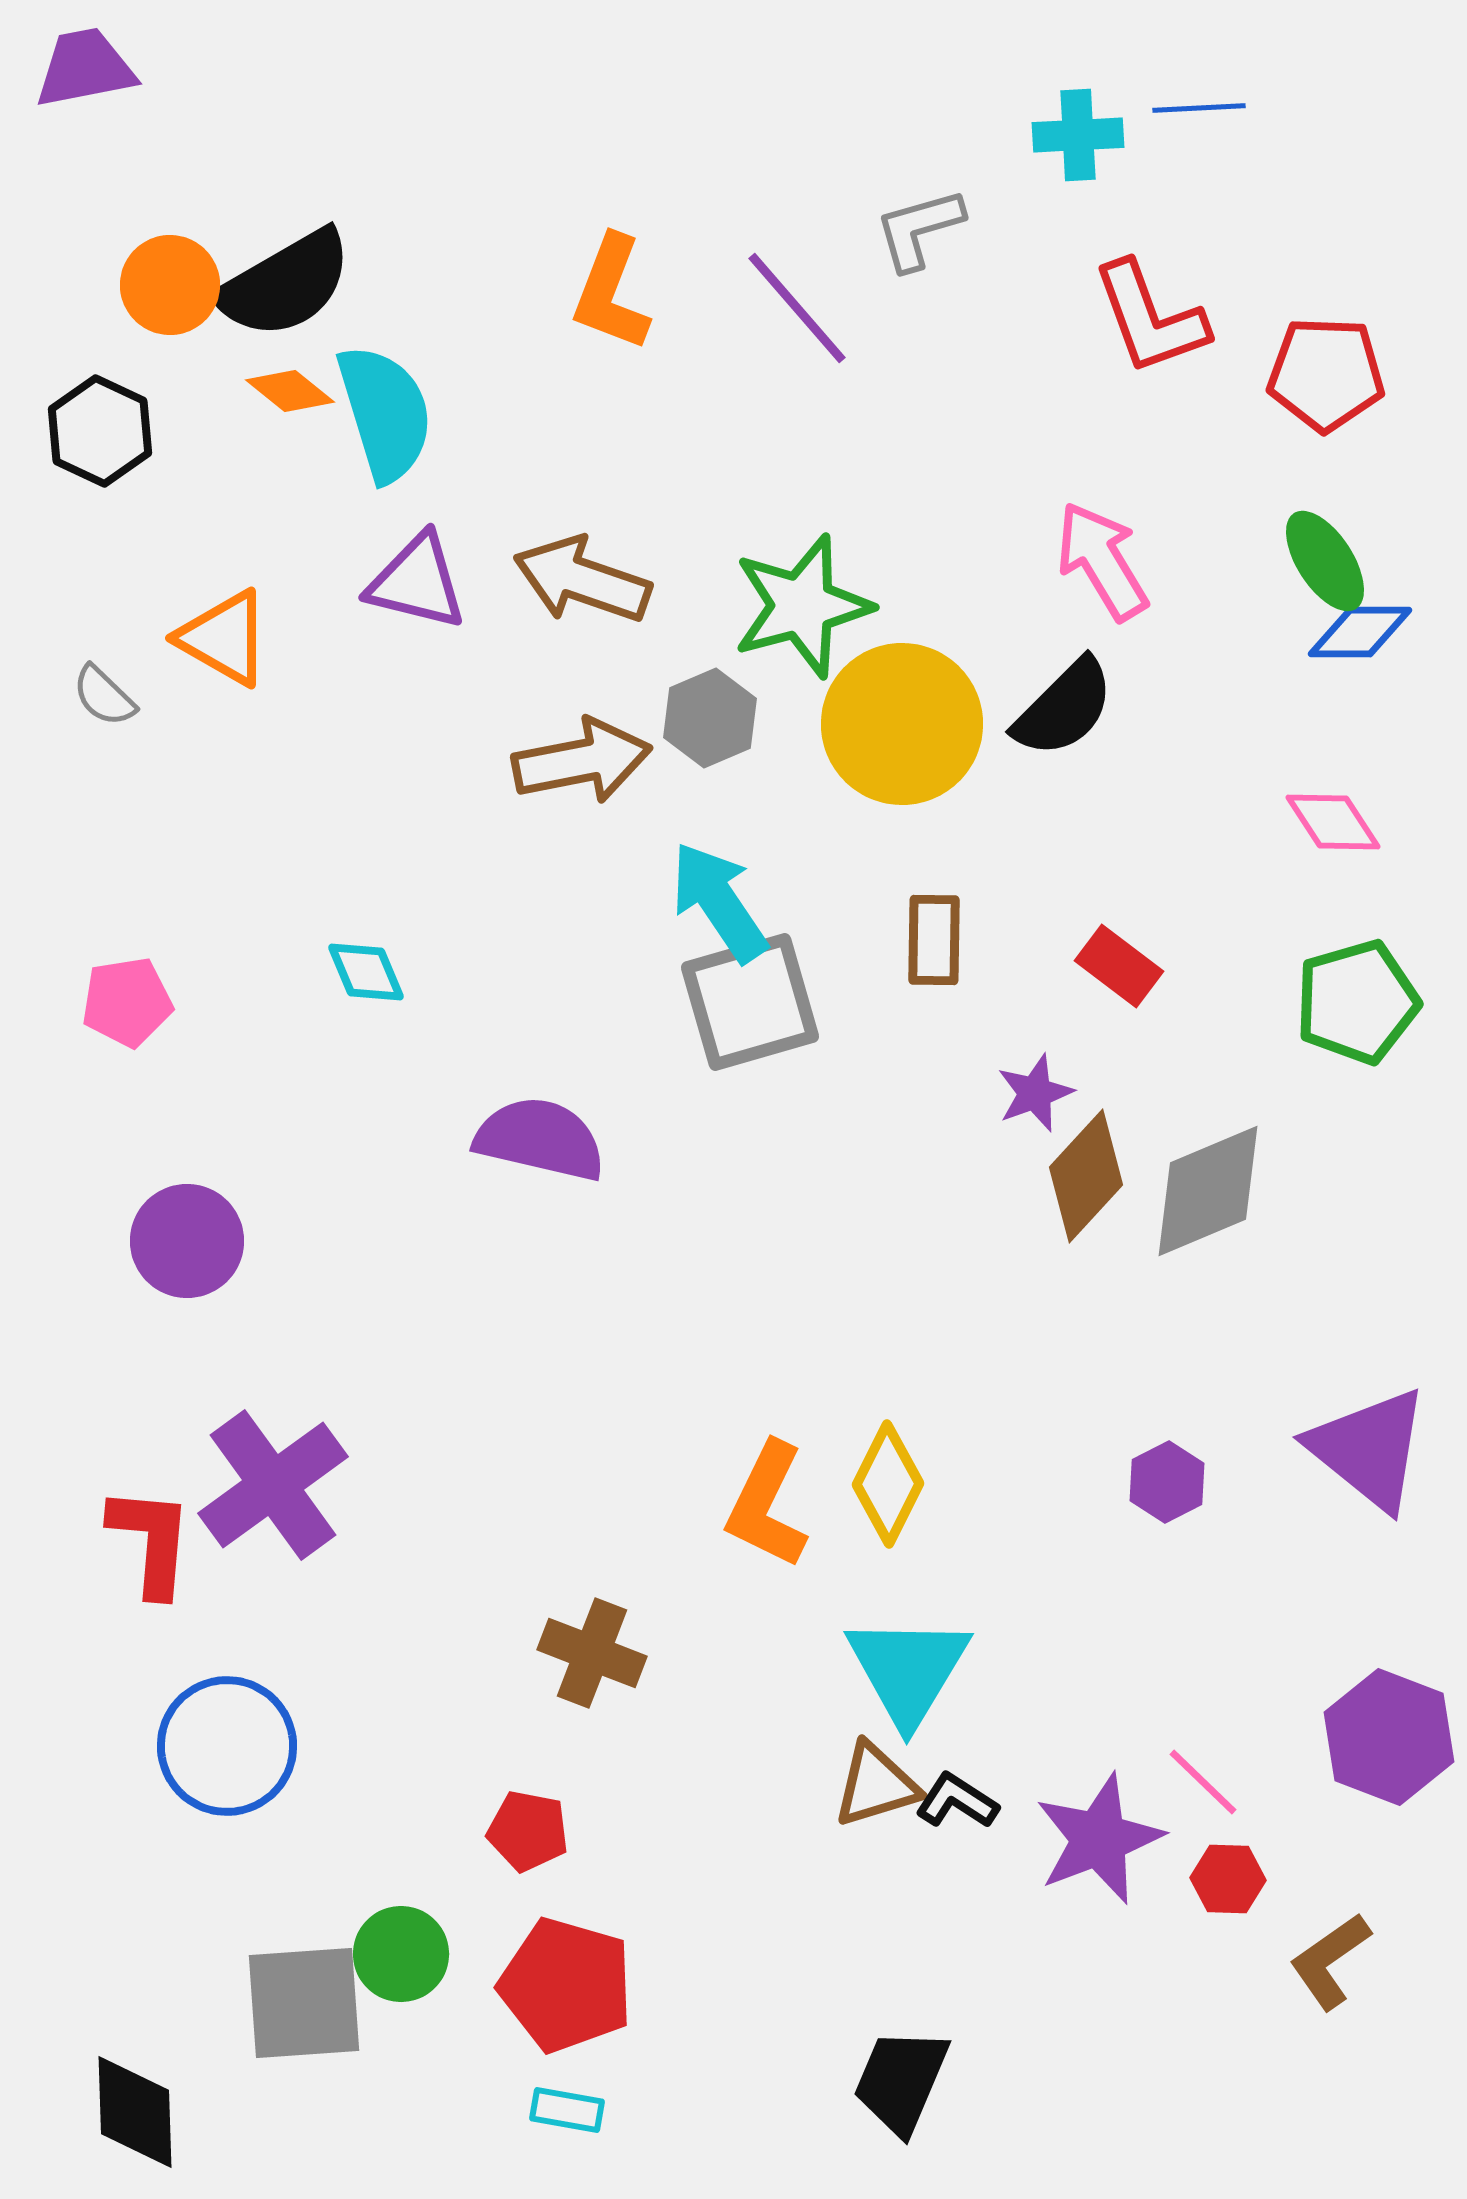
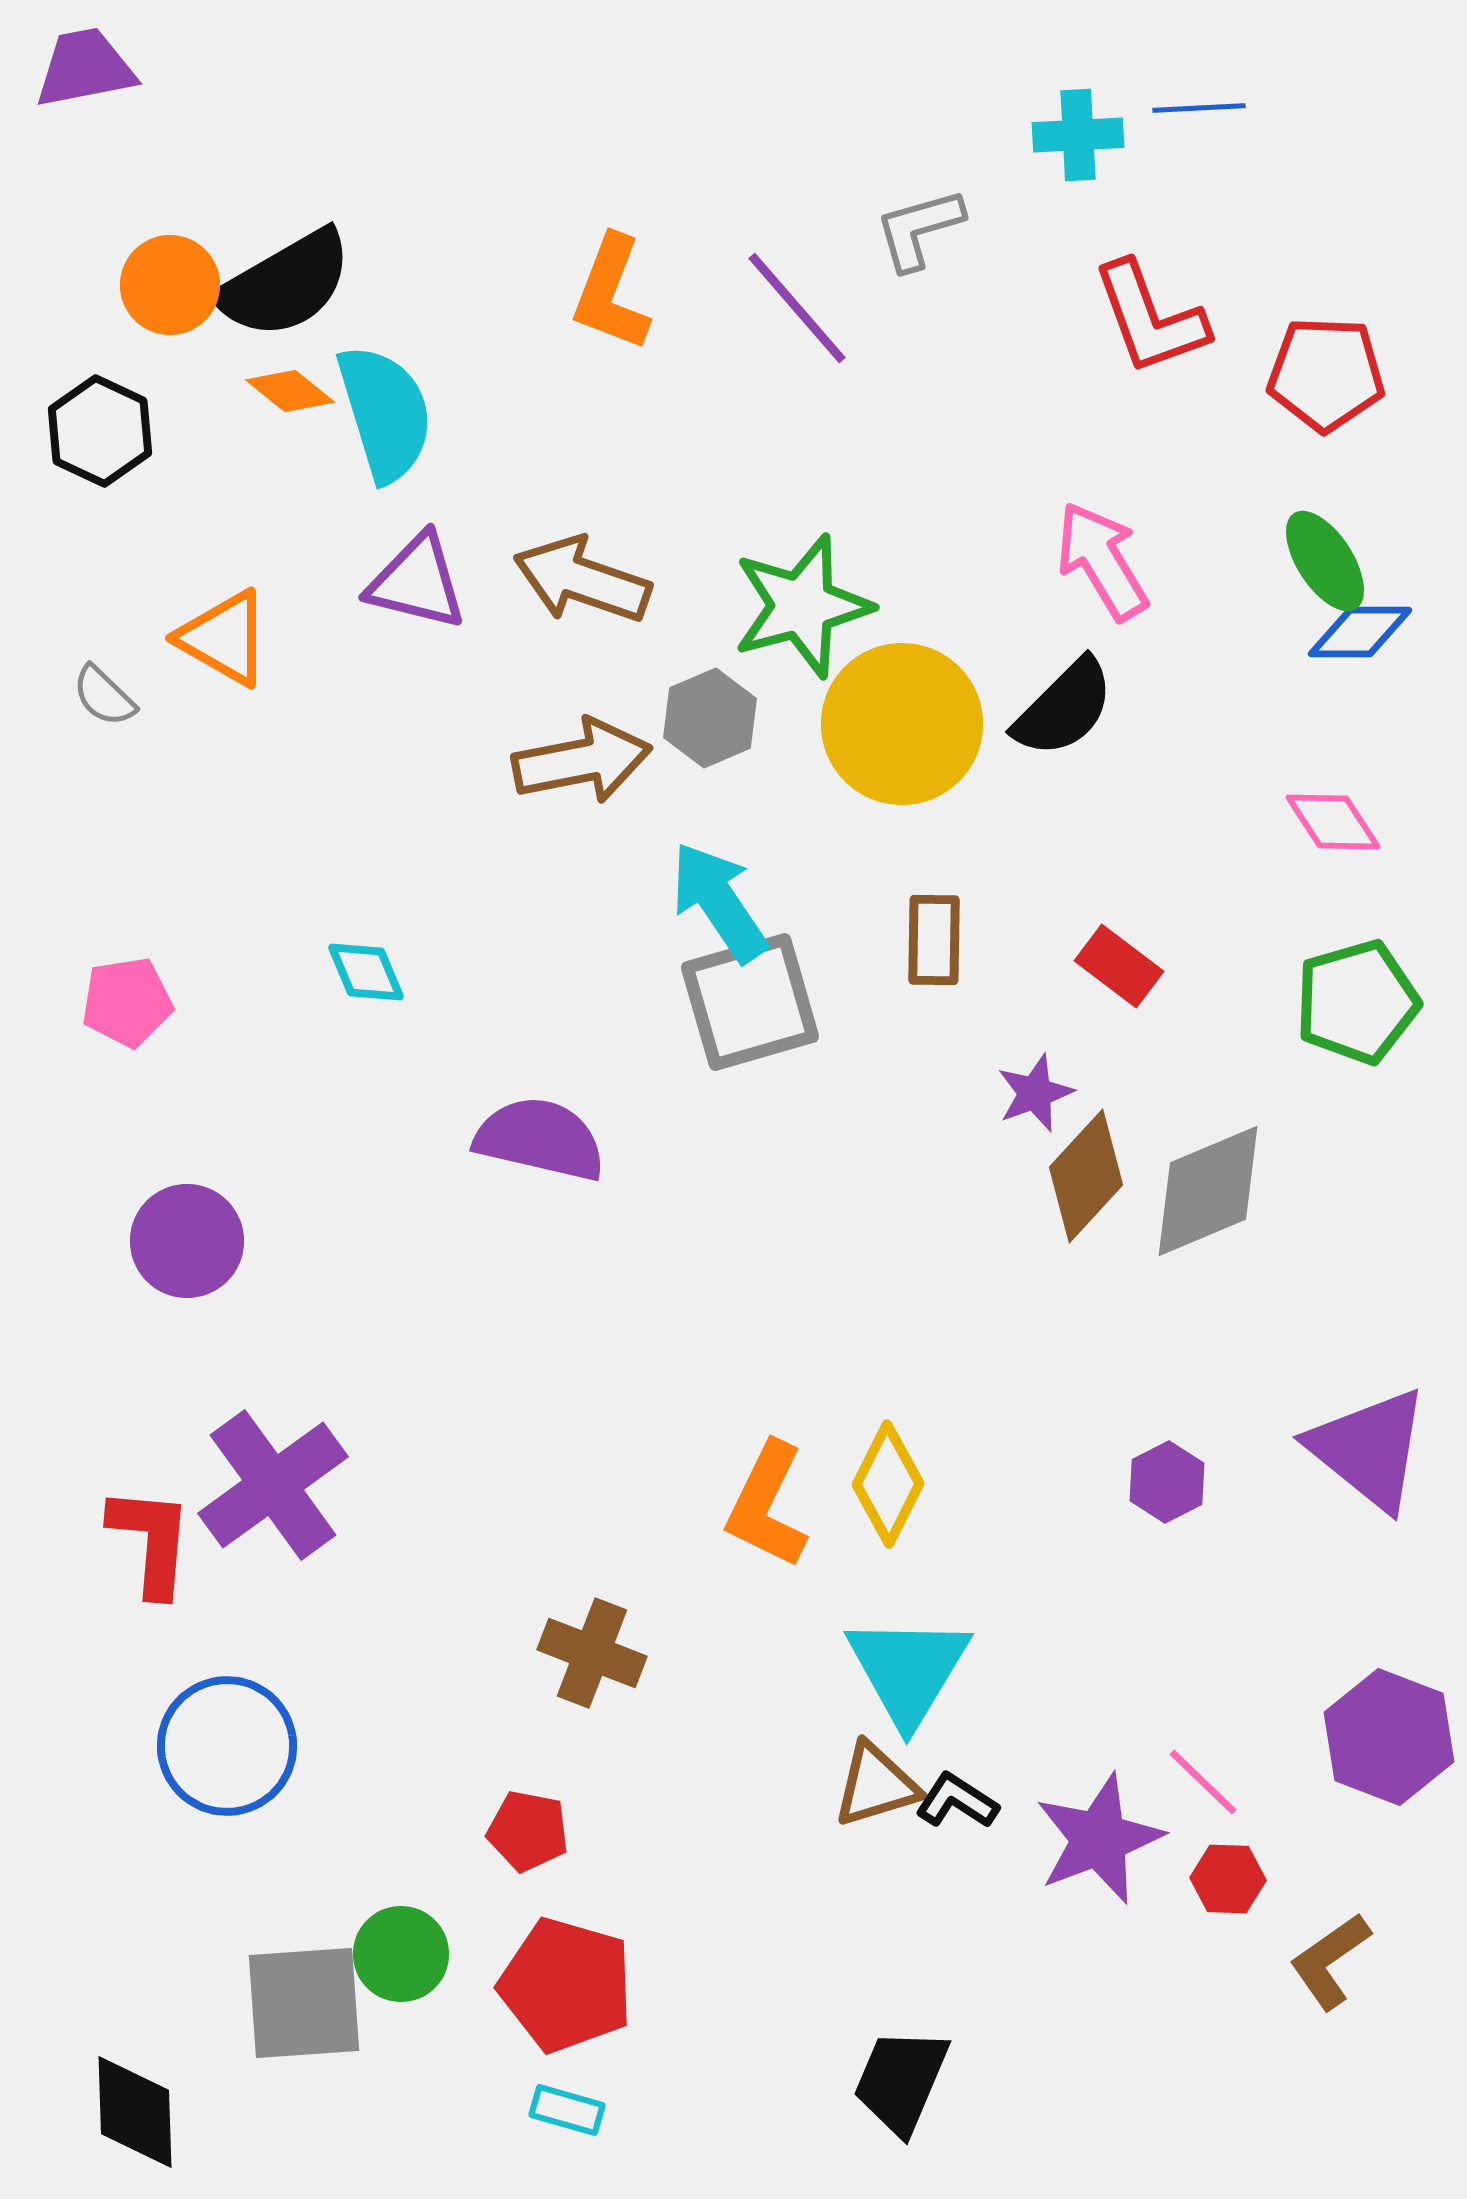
cyan rectangle at (567, 2110): rotated 6 degrees clockwise
